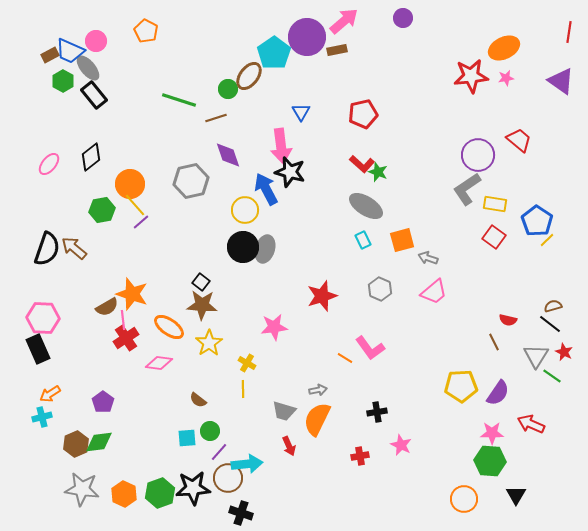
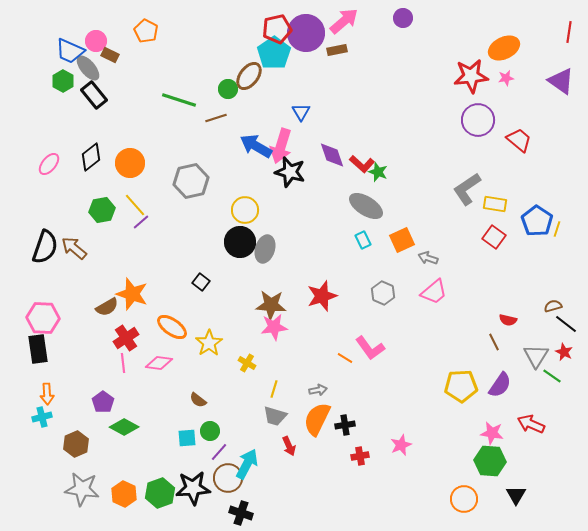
purple circle at (307, 37): moved 1 px left, 4 px up
brown rectangle at (50, 55): moved 60 px right; rotated 54 degrees clockwise
red pentagon at (363, 114): moved 86 px left, 85 px up
pink arrow at (281, 146): rotated 24 degrees clockwise
purple diamond at (228, 155): moved 104 px right
purple circle at (478, 155): moved 35 px up
orange circle at (130, 184): moved 21 px up
blue arrow at (266, 189): moved 10 px left, 43 px up; rotated 32 degrees counterclockwise
orange square at (402, 240): rotated 10 degrees counterclockwise
yellow line at (547, 240): moved 10 px right, 11 px up; rotated 28 degrees counterclockwise
black circle at (243, 247): moved 3 px left, 5 px up
black semicircle at (47, 249): moved 2 px left, 2 px up
gray hexagon at (380, 289): moved 3 px right, 4 px down
brown star at (202, 305): moved 69 px right
pink line at (123, 320): moved 43 px down
black line at (550, 324): moved 16 px right
orange ellipse at (169, 327): moved 3 px right
black rectangle at (38, 349): rotated 16 degrees clockwise
yellow line at (243, 389): moved 31 px right; rotated 18 degrees clockwise
purple semicircle at (498, 393): moved 2 px right, 8 px up
orange arrow at (50, 394): moved 3 px left; rotated 60 degrees counterclockwise
gray trapezoid at (284, 411): moved 9 px left, 5 px down
black cross at (377, 412): moved 32 px left, 13 px down
pink star at (492, 433): rotated 10 degrees clockwise
green diamond at (99, 442): moved 25 px right, 15 px up; rotated 36 degrees clockwise
pink star at (401, 445): rotated 25 degrees clockwise
cyan arrow at (247, 464): rotated 56 degrees counterclockwise
